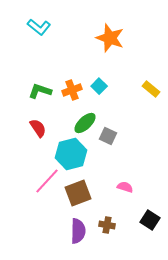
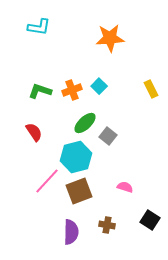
cyan L-shape: rotated 30 degrees counterclockwise
orange star: rotated 24 degrees counterclockwise
yellow rectangle: rotated 24 degrees clockwise
red semicircle: moved 4 px left, 4 px down
gray square: rotated 12 degrees clockwise
cyan hexagon: moved 5 px right, 3 px down
brown square: moved 1 px right, 2 px up
purple semicircle: moved 7 px left, 1 px down
